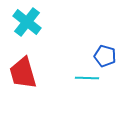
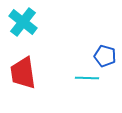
cyan cross: moved 4 px left
red trapezoid: rotated 8 degrees clockwise
